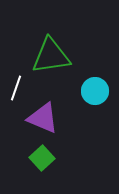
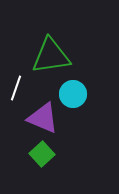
cyan circle: moved 22 px left, 3 px down
green square: moved 4 px up
